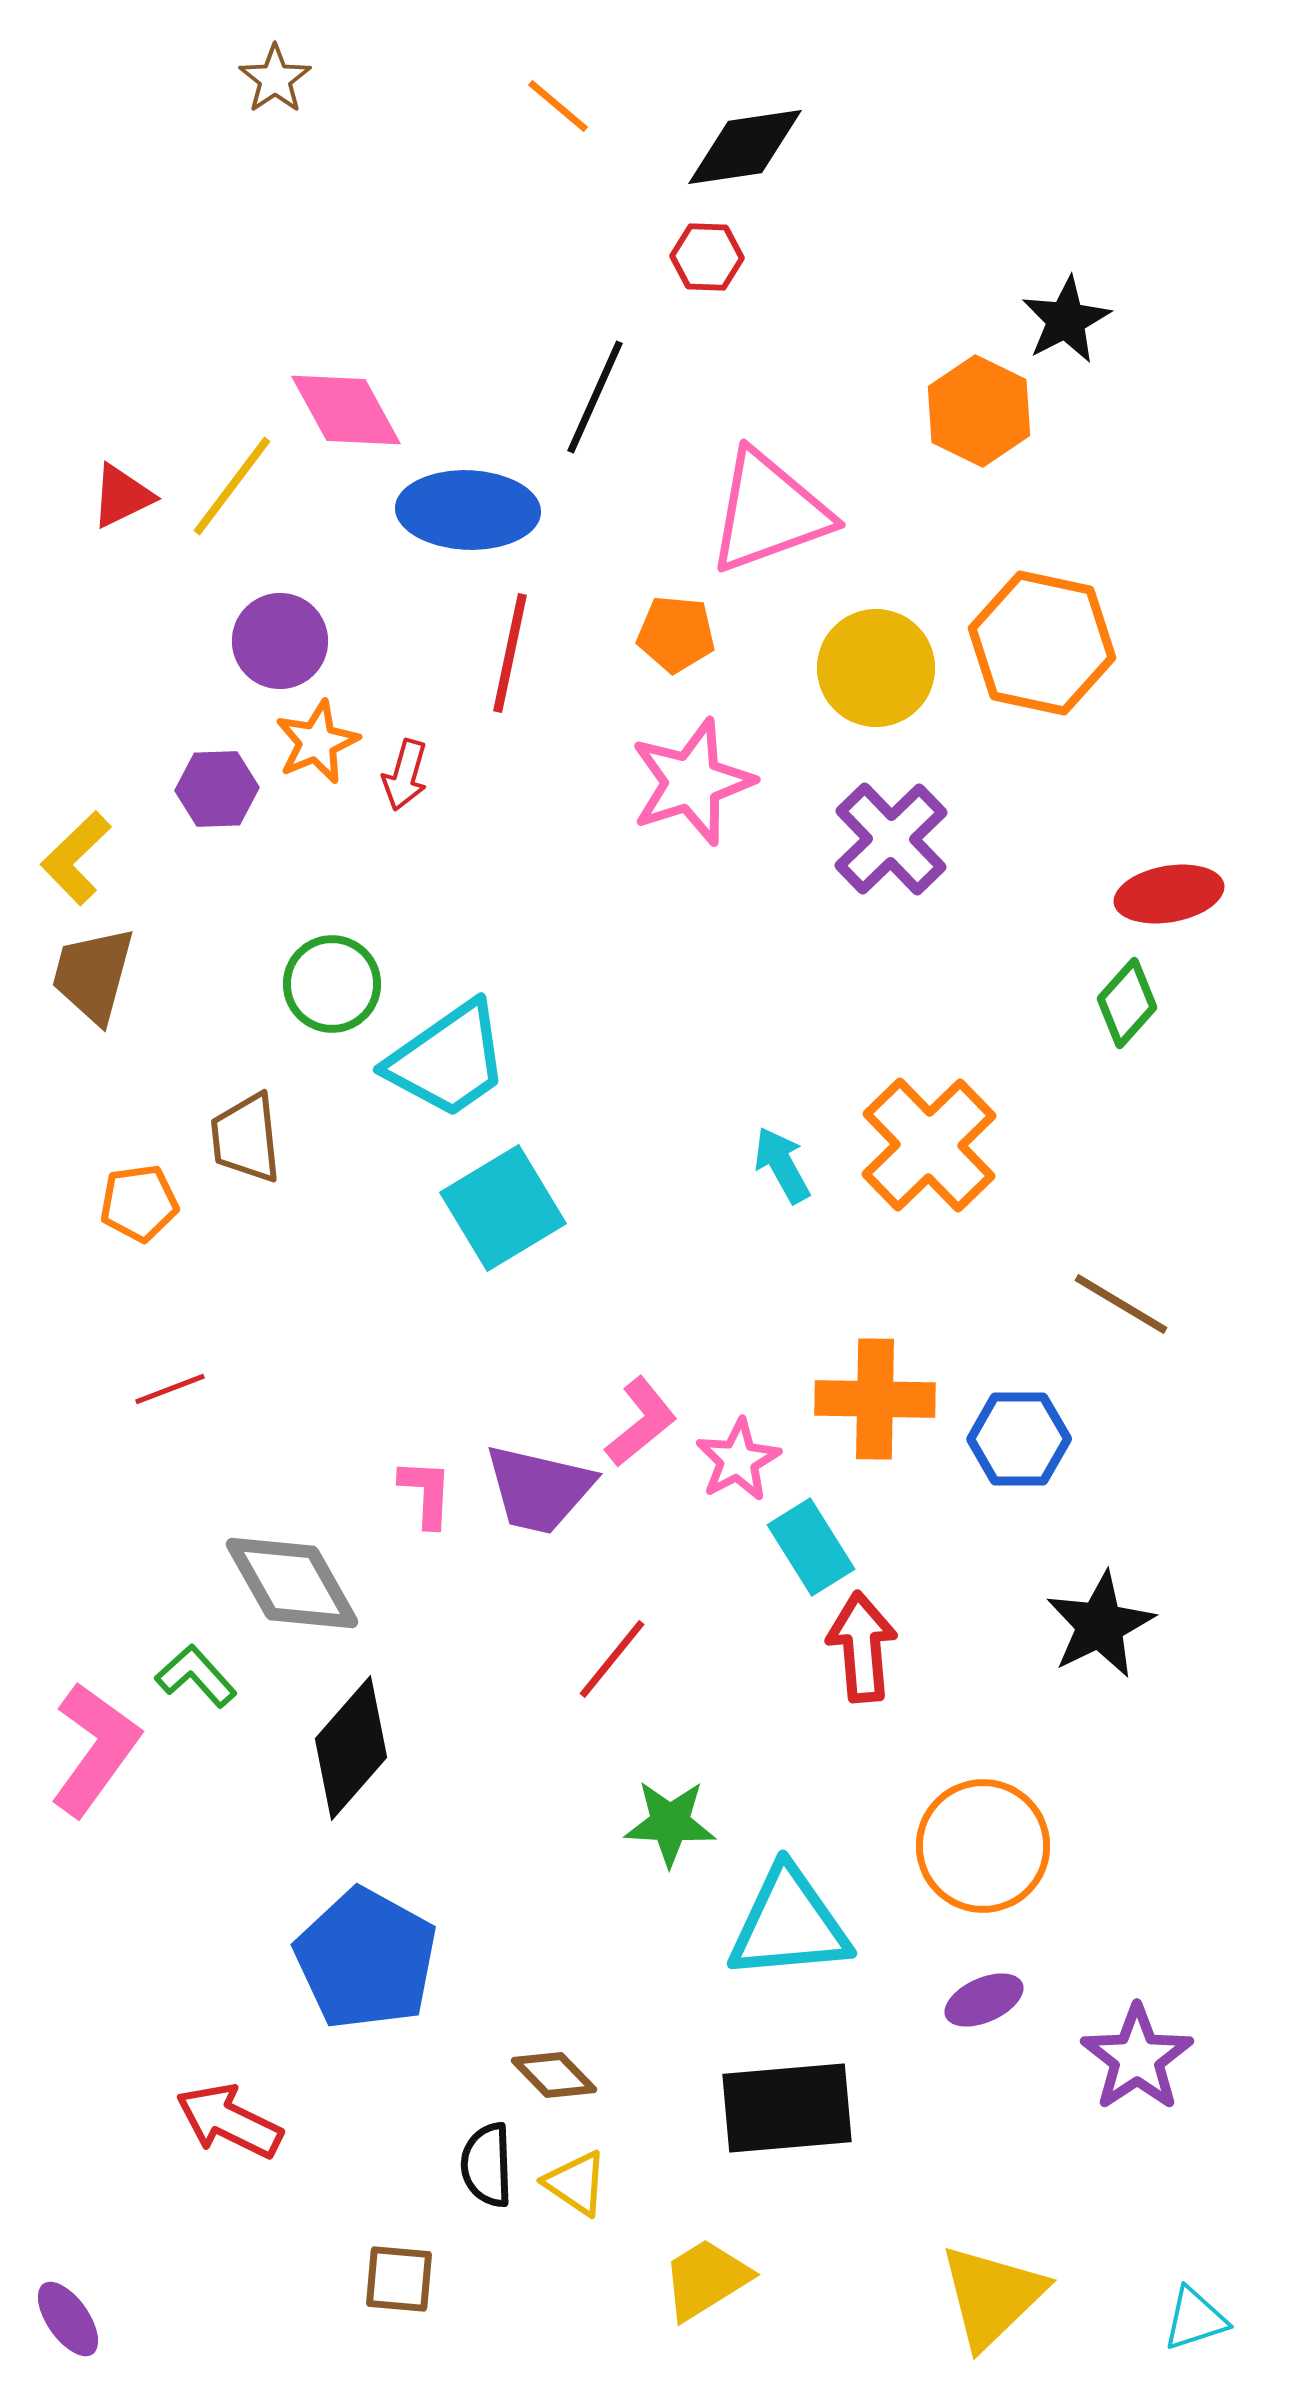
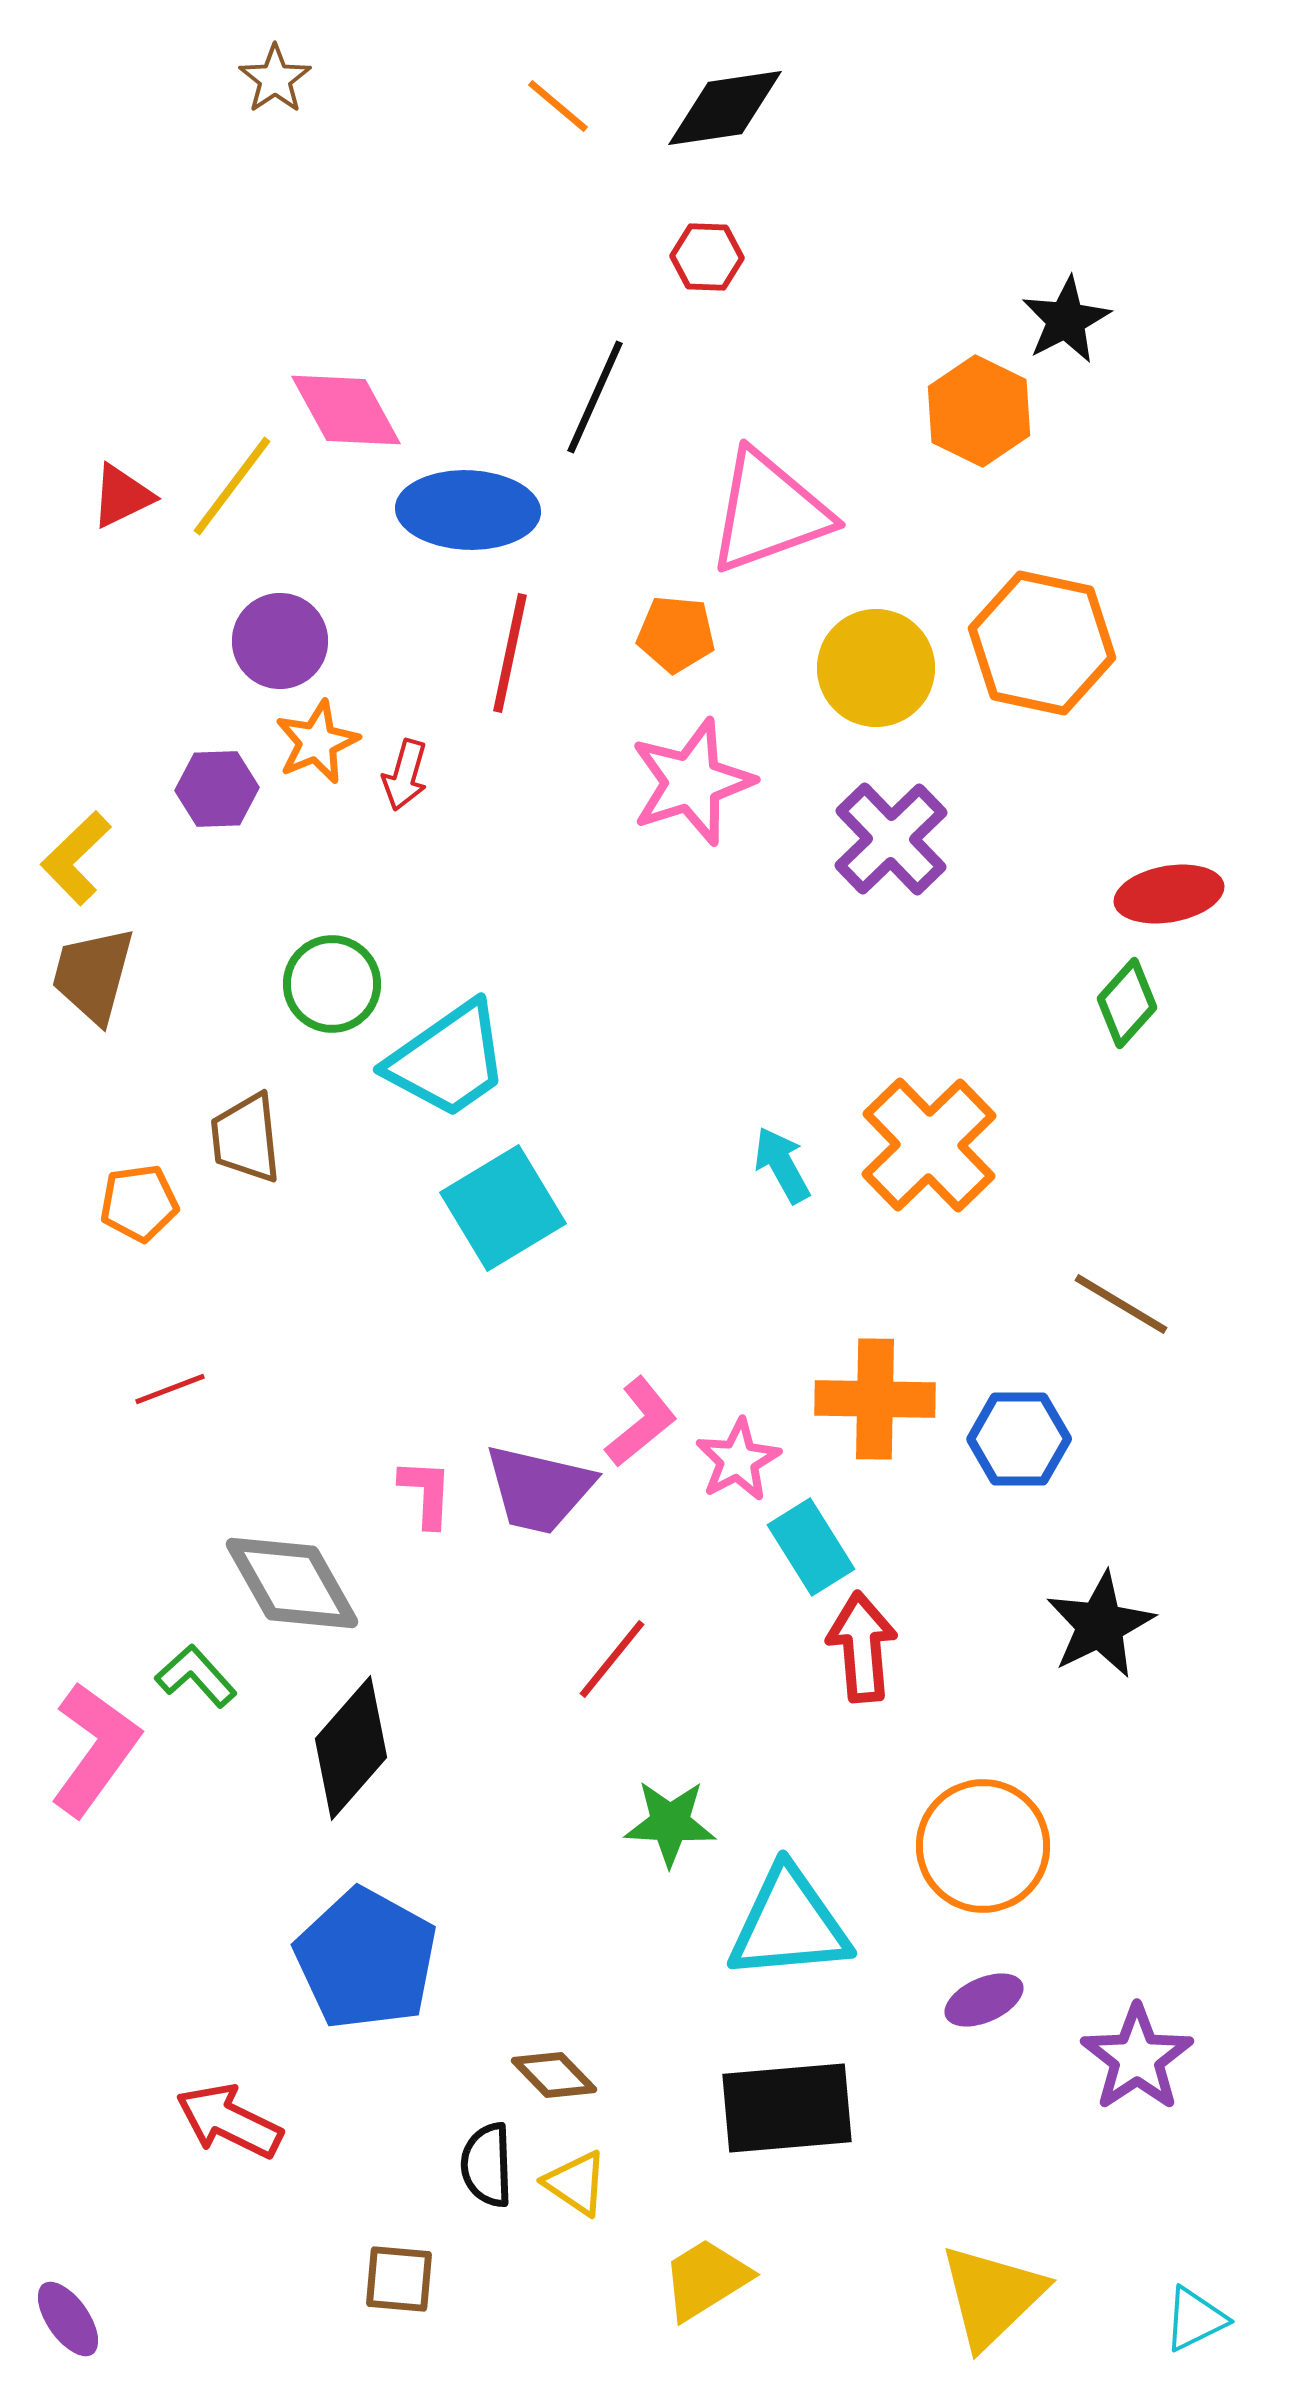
black diamond at (745, 147): moved 20 px left, 39 px up
cyan triangle at (1195, 2319): rotated 8 degrees counterclockwise
